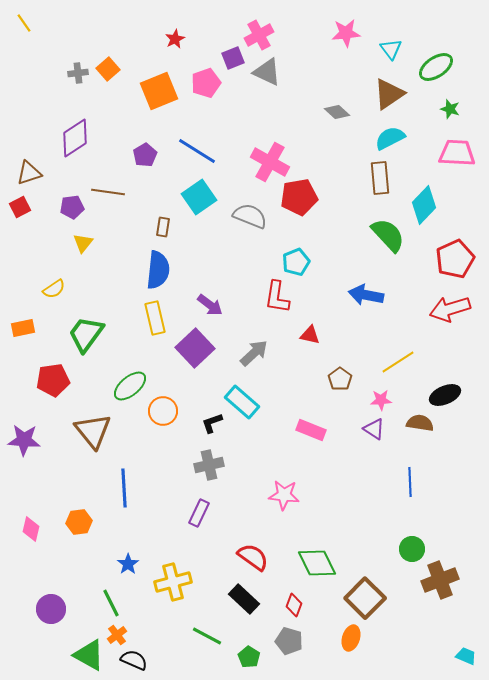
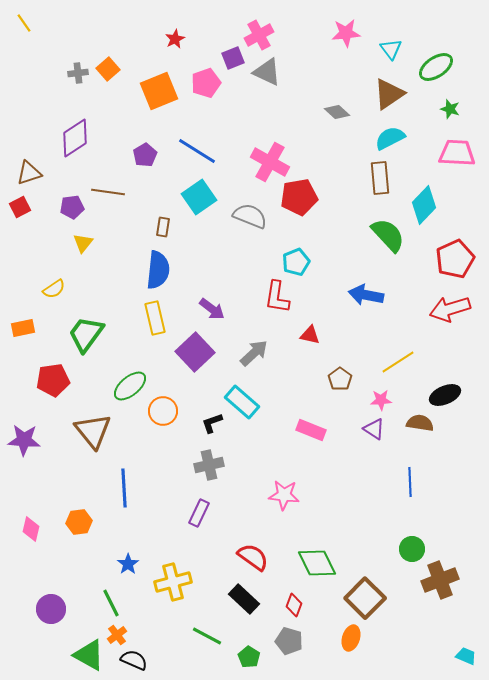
purple arrow at (210, 305): moved 2 px right, 4 px down
purple square at (195, 348): moved 4 px down
